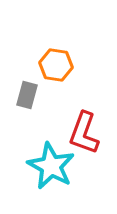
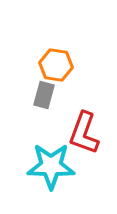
gray rectangle: moved 17 px right
cyan star: rotated 27 degrees counterclockwise
